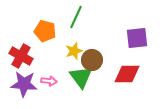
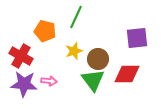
brown circle: moved 6 px right, 1 px up
green triangle: moved 12 px right, 3 px down
